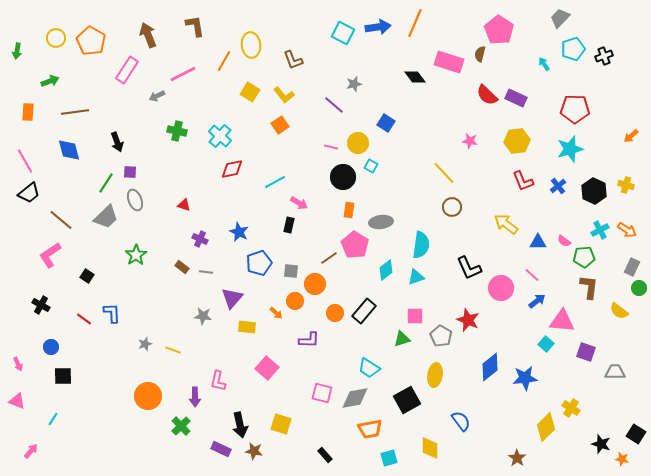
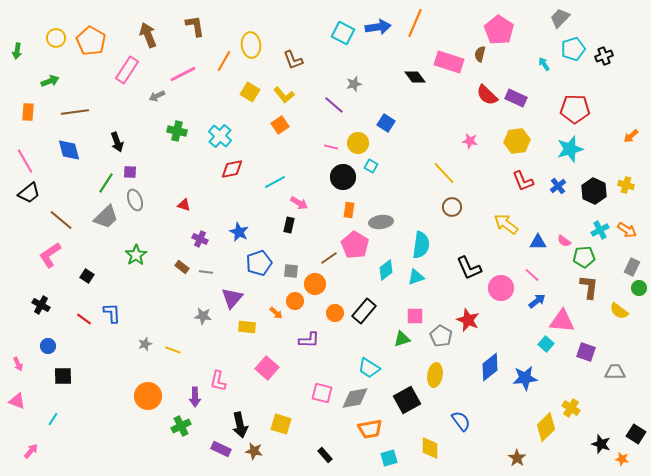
blue circle at (51, 347): moved 3 px left, 1 px up
green cross at (181, 426): rotated 18 degrees clockwise
